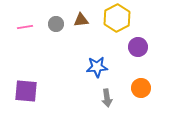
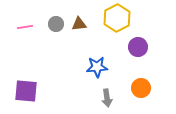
brown triangle: moved 2 px left, 4 px down
